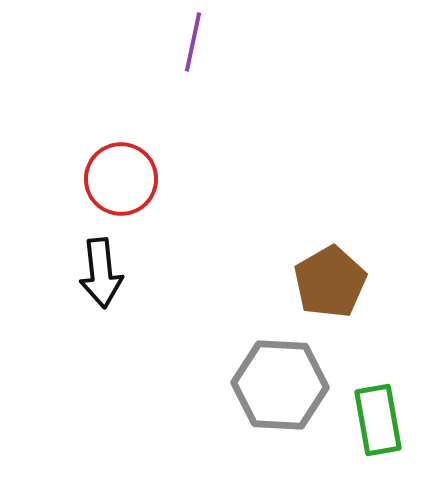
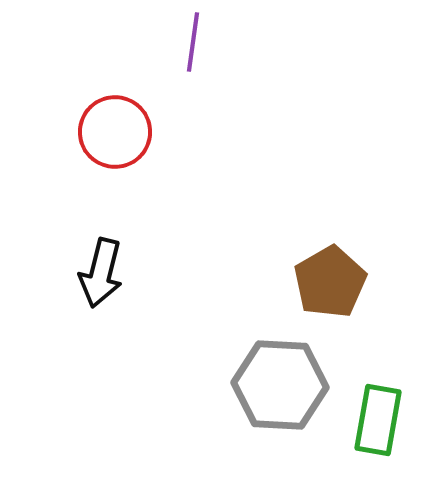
purple line: rotated 4 degrees counterclockwise
red circle: moved 6 px left, 47 px up
black arrow: rotated 20 degrees clockwise
green rectangle: rotated 20 degrees clockwise
